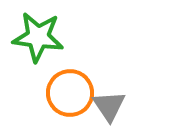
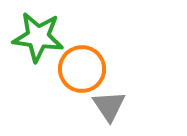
orange circle: moved 12 px right, 24 px up
